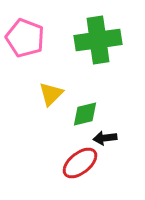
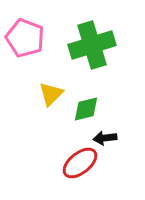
green cross: moved 6 px left, 5 px down; rotated 9 degrees counterclockwise
green diamond: moved 1 px right, 5 px up
